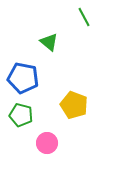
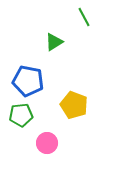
green triangle: moved 5 px right; rotated 48 degrees clockwise
blue pentagon: moved 5 px right, 3 px down
green pentagon: rotated 20 degrees counterclockwise
